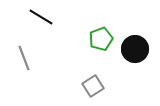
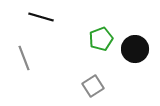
black line: rotated 15 degrees counterclockwise
